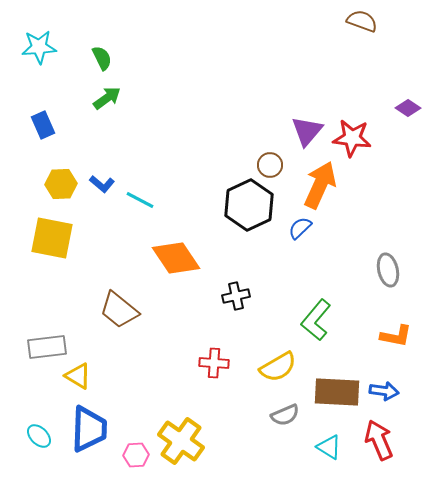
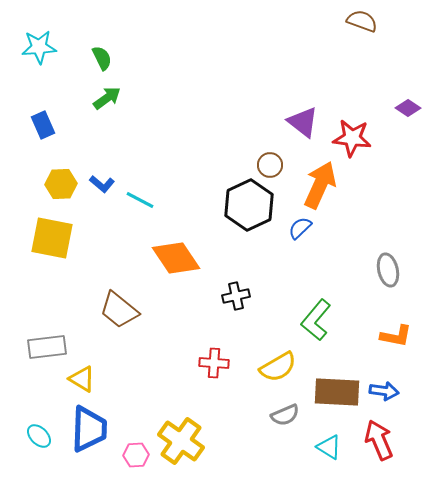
purple triangle: moved 4 px left, 9 px up; rotated 32 degrees counterclockwise
yellow triangle: moved 4 px right, 3 px down
